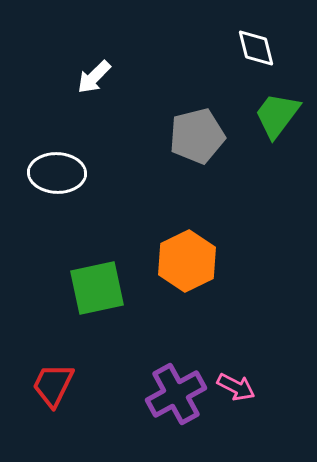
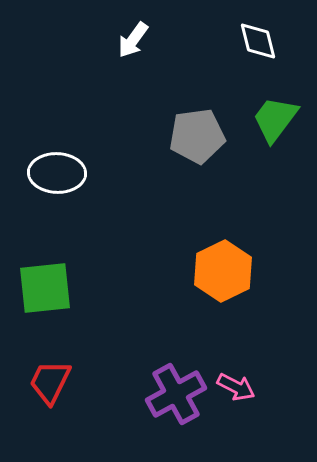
white diamond: moved 2 px right, 7 px up
white arrow: moved 39 px right, 37 px up; rotated 9 degrees counterclockwise
green trapezoid: moved 2 px left, 4 px down
gray pentagon: rotated 6 degrees clockwise
orange hexagon: moved 36 px right, 10 px down
green square: moved 52 px left; rotated 6 degrees clockwise
red trapezoid: moved 3 px left, 3 px up
